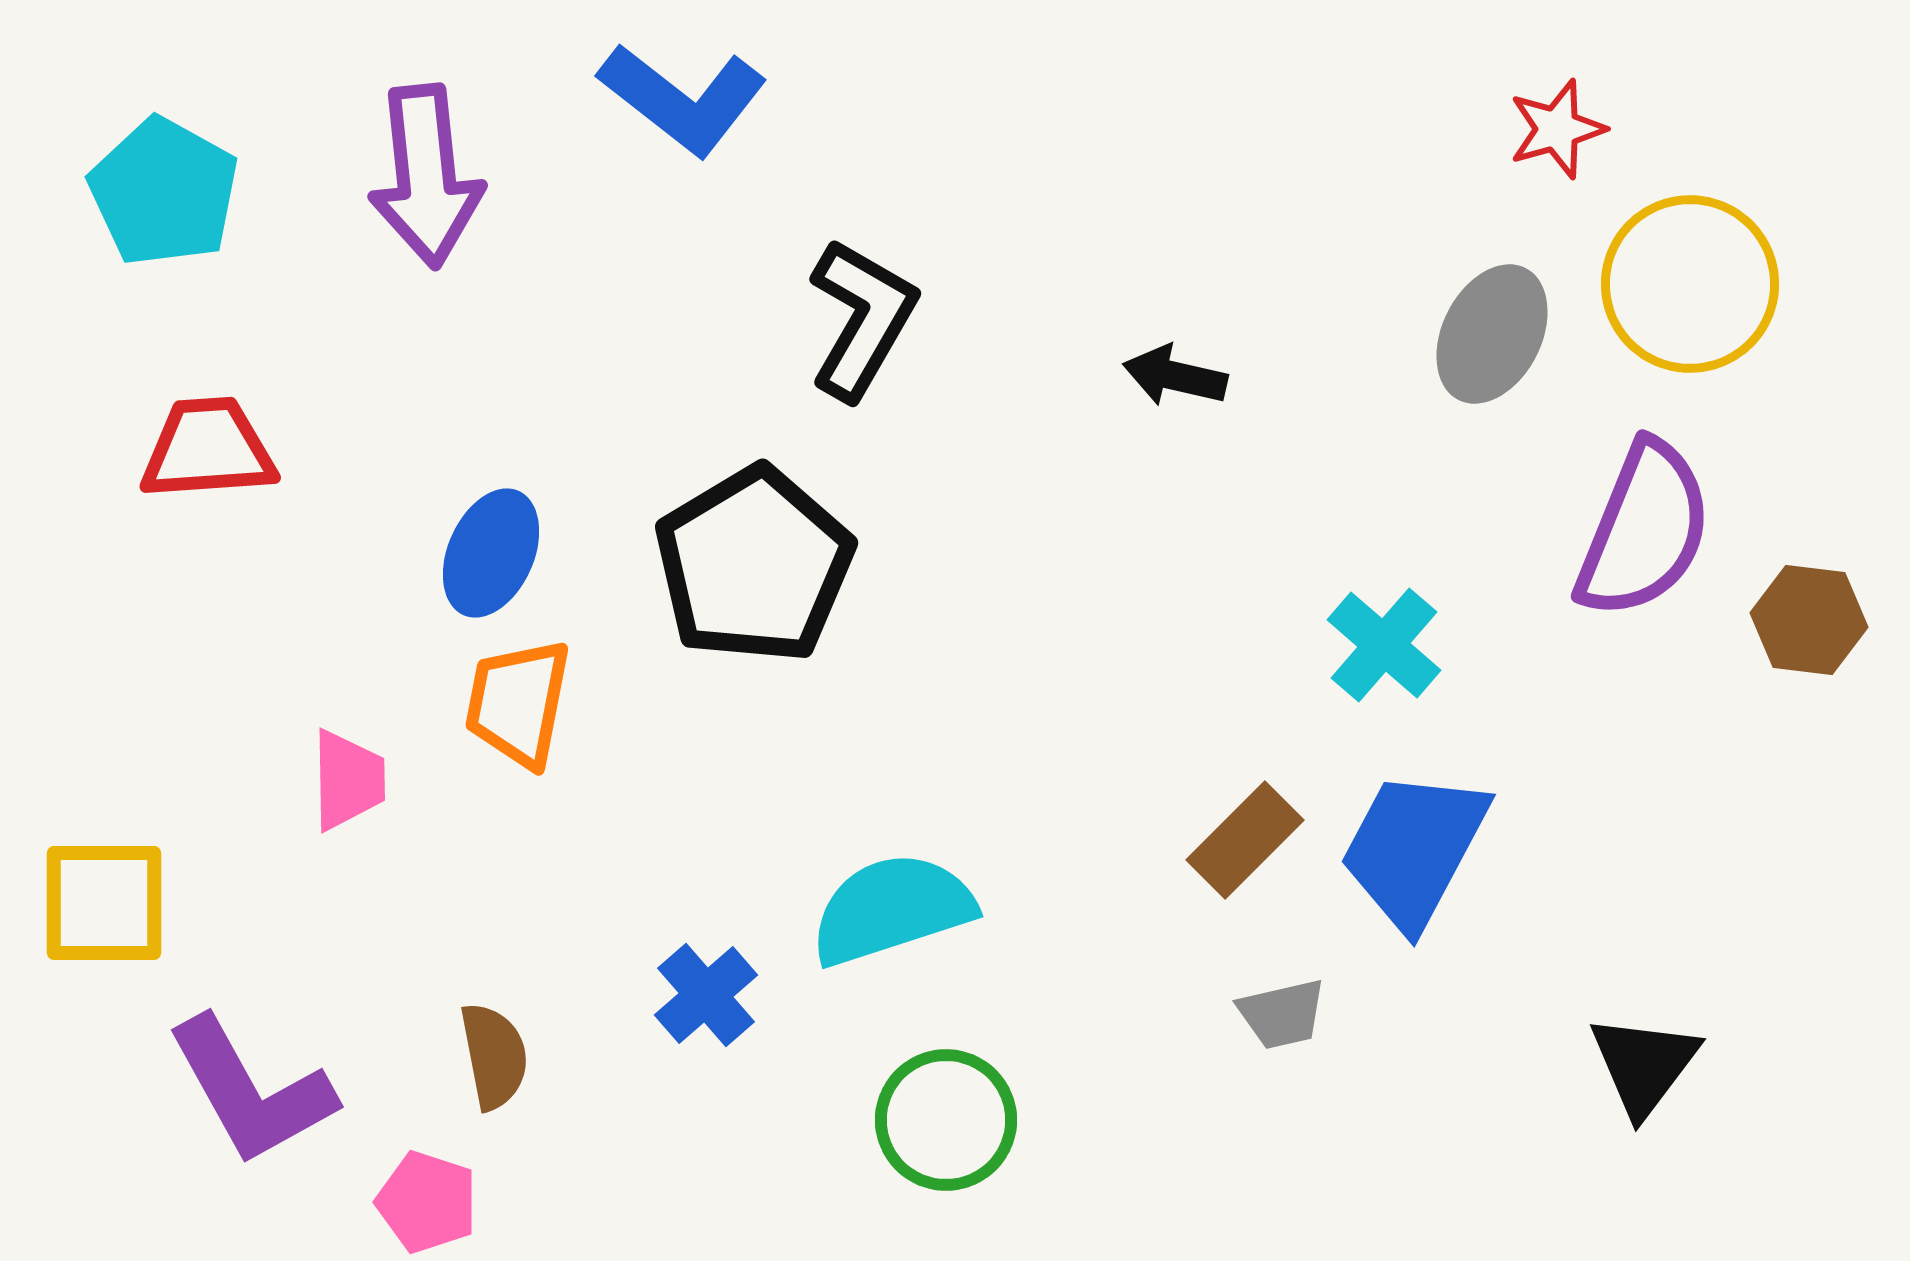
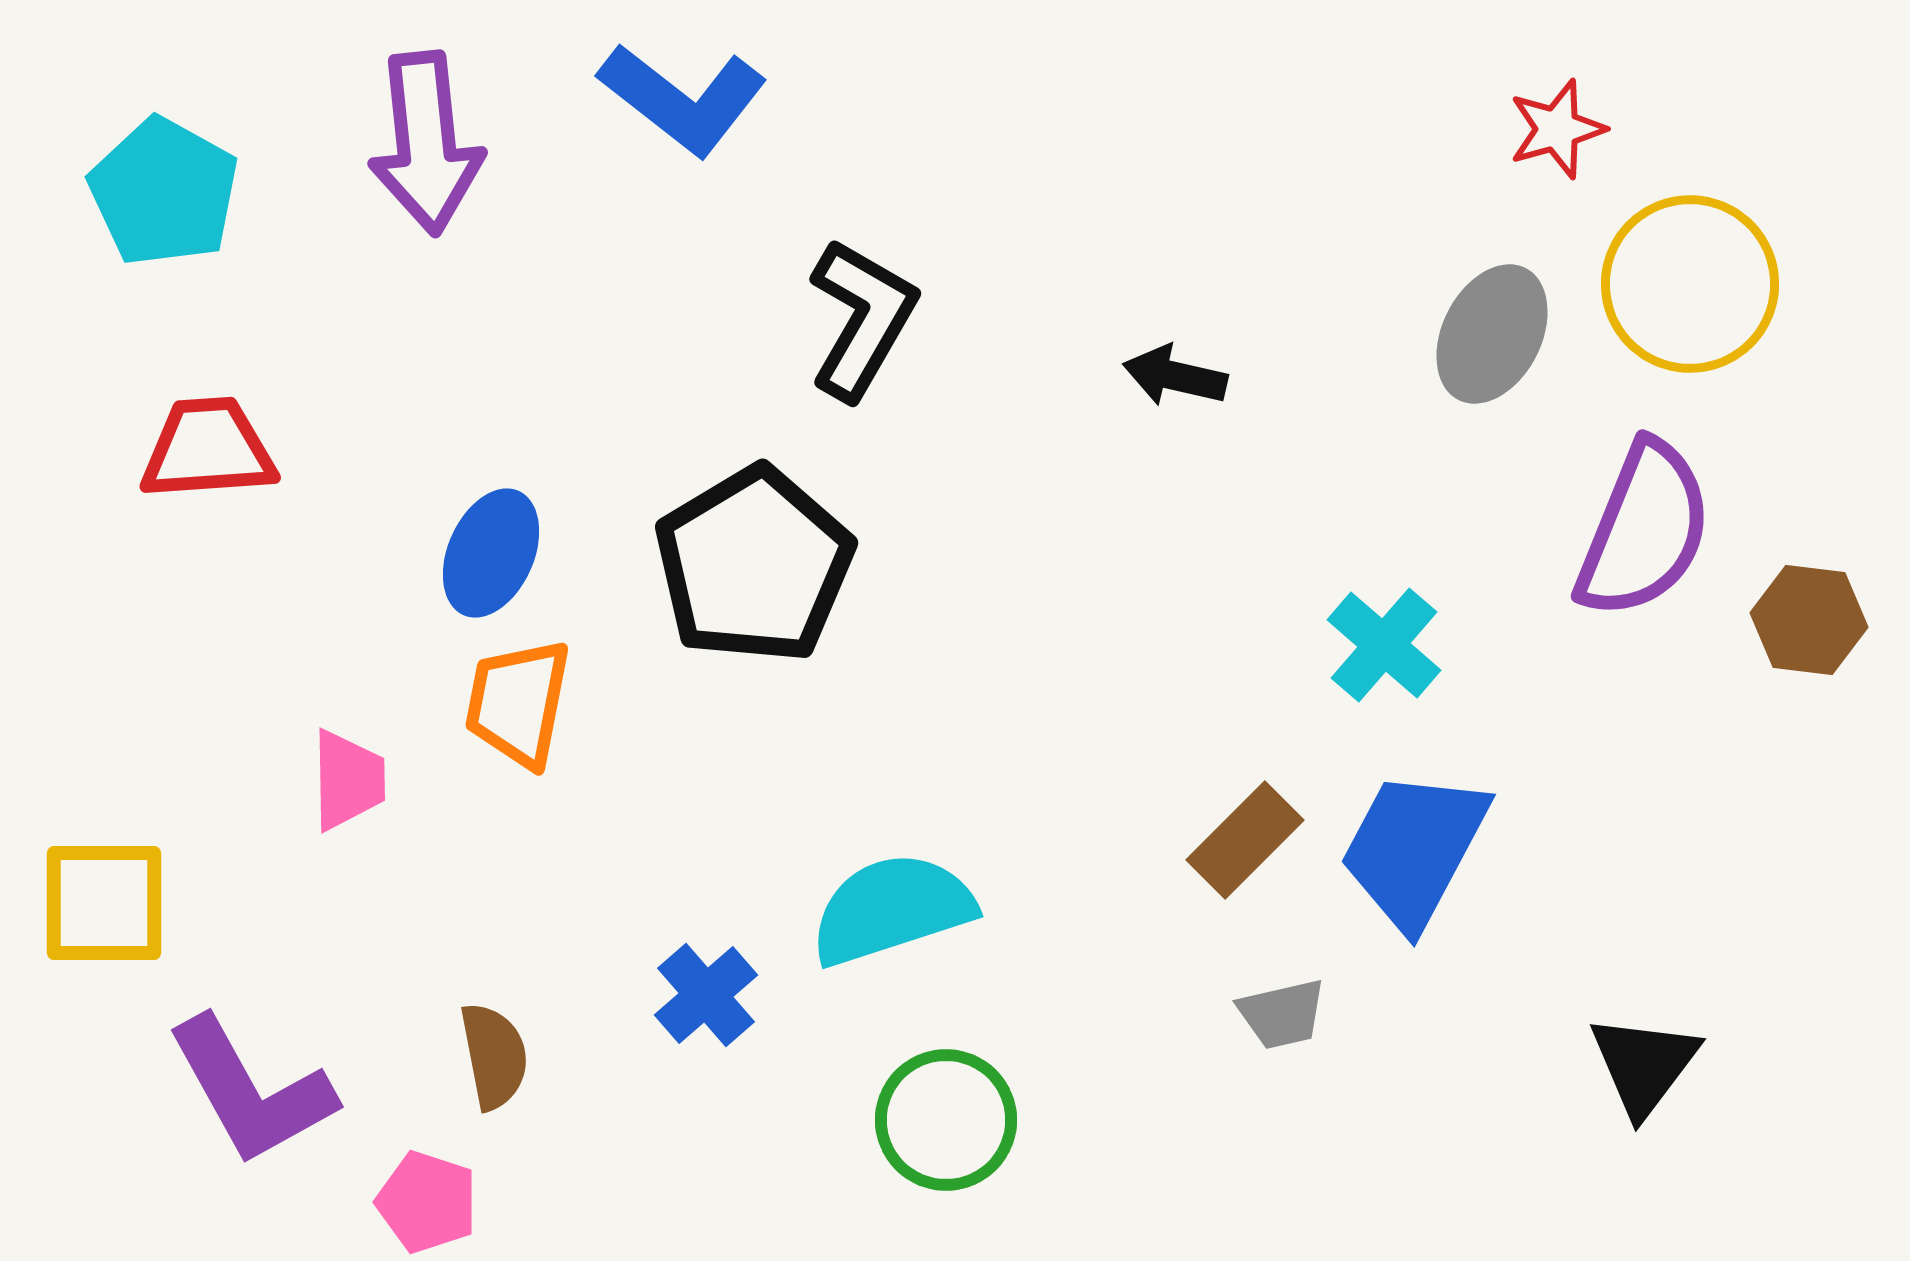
purple arrow: moved 33 px up
